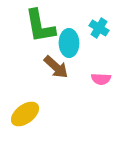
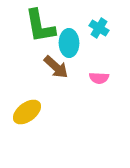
pink semicircle: moved 2 px left, 1 px up
yellow ellipse: moved 2 px right, 2 px up
